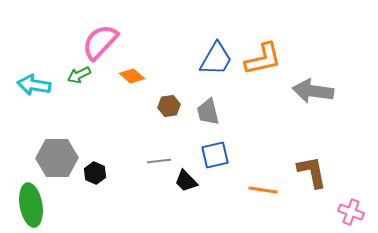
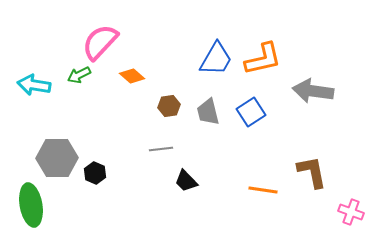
blue square: moved 36 px right, 43 px up; rotated 20 degrees counterclockwise
gray line: moved 2 px right, 12 px up
